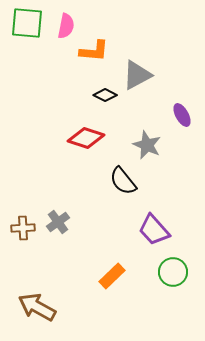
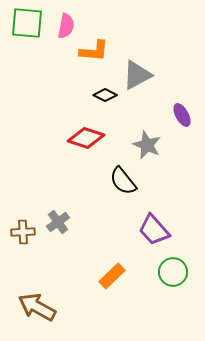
brown cross: moved 4 px down
